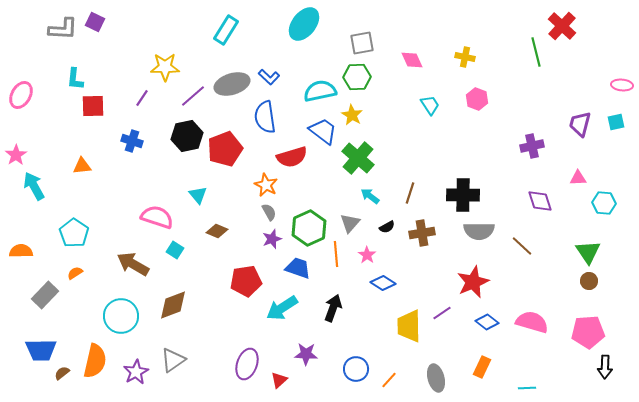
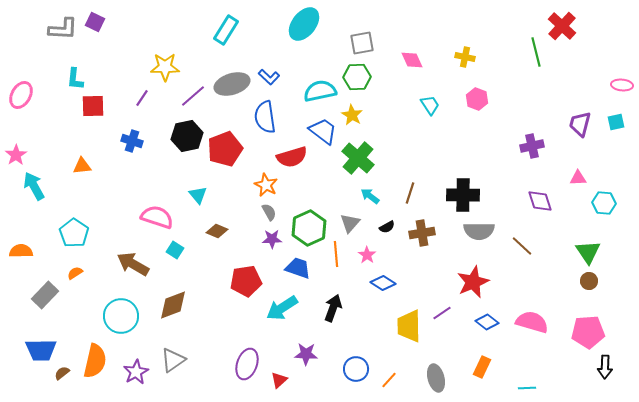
purple star at (272, 239): rotated 18 degrees clockwise
